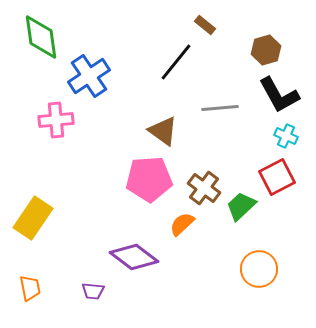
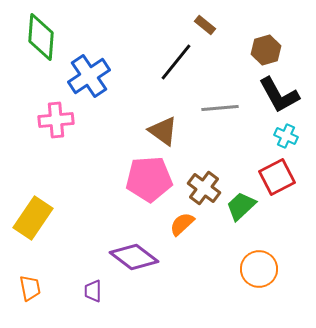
green diamond: rotated 12 degrees clockwise
purple trapezoid: rotated 85 degrees clockwise
